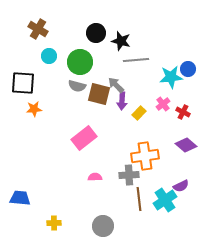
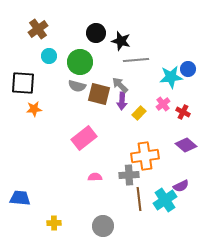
brown cross: rotated 24 degrees clockwise
gray arrow: moved 4 px right
